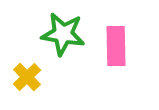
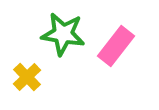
pink rectangle: rotated 39 degrees clockwise
